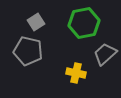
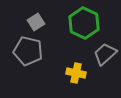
green hexagon: rotated 24 degrees counterclockwise
